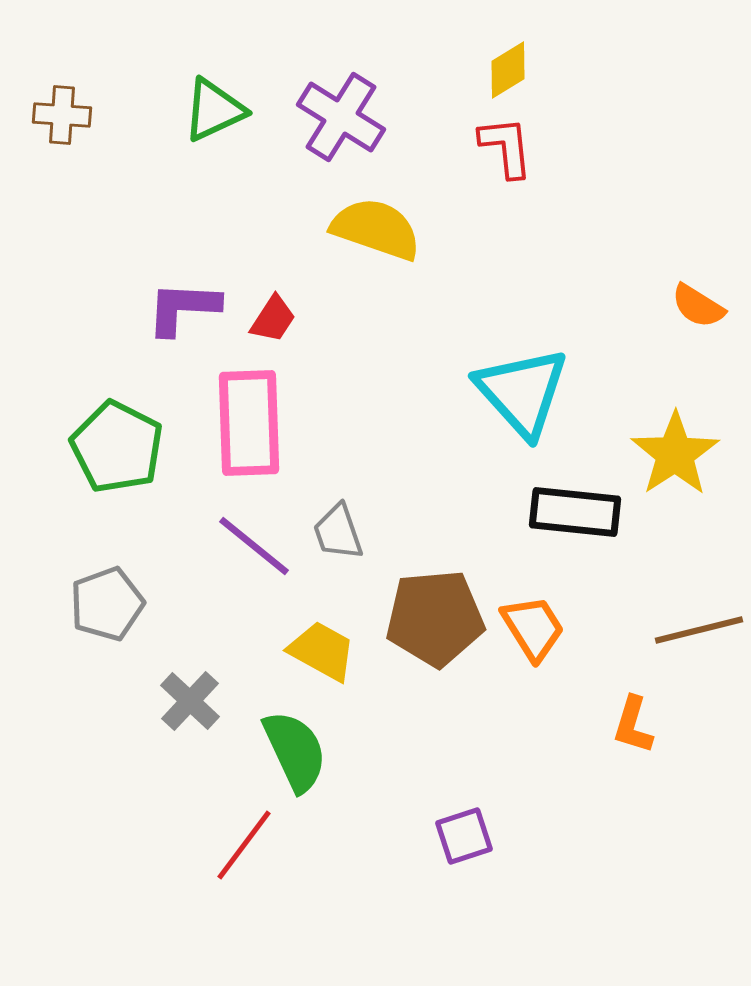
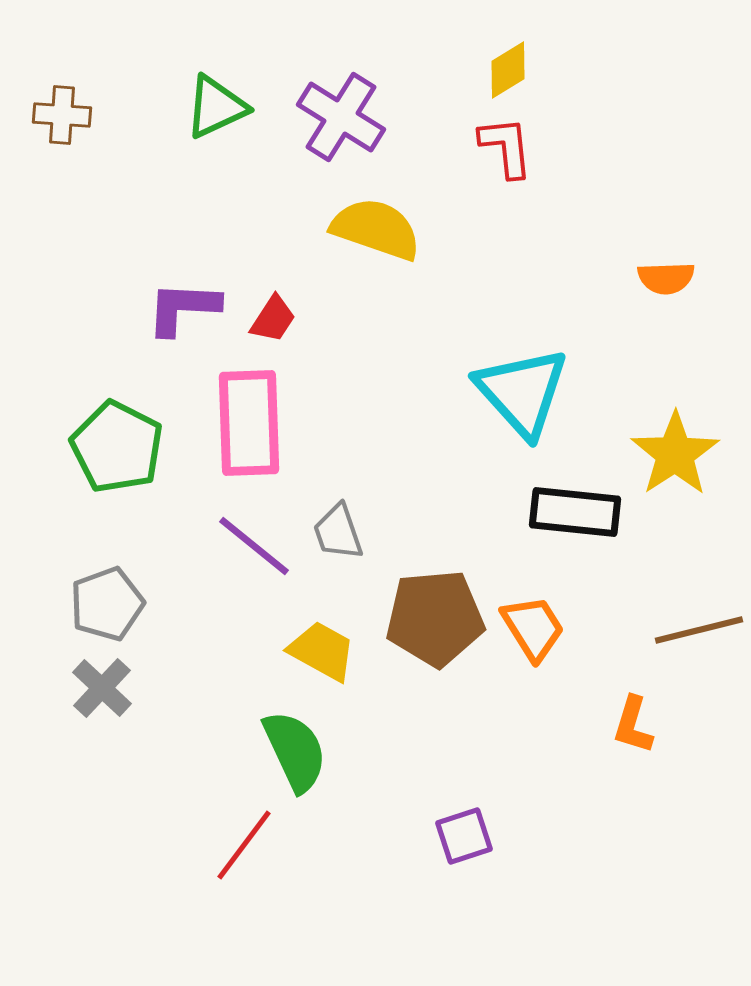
green triangle: moved 2 px right, 3 px up
orange semicircle: moved 32 px left, 28 px up; rotated 34 degrees counterclockwise
gray cross: moved 88 px left, 13 px up
